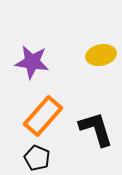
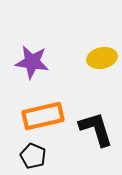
yellow ellipse: moved 1 px right, 3 px down
orange rectangle: rotated 36 degrees clockwise
black pentagon: moved 4 px left, 2 px up
